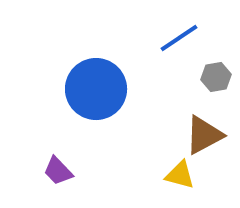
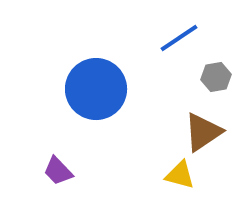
brown triangle: moved 1 px left, 3 px up; rotated 6 degrees counterclockwise
